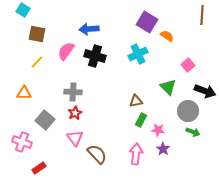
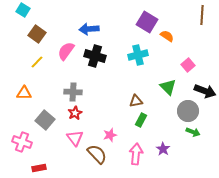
brown square: rotated 24 degrees clockwise
cyan cross: moved 1 px down; rotated 12 degrees clockwise
pink star: moved 48 px left, 5 px down; rotated 24 degrees counterclockwise
red rectangle: rotated 24 degrees clockwise
